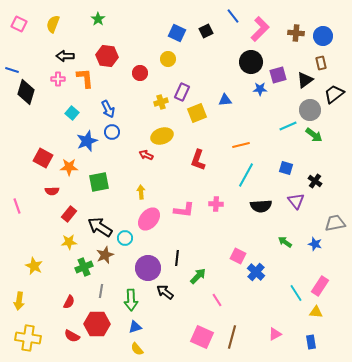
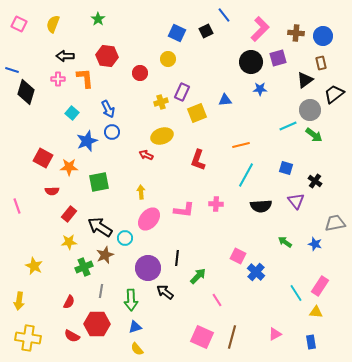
blue line at (233, 16): moved 9 px left, 1 px up
purple square at (278, 75): moved 17 px up
